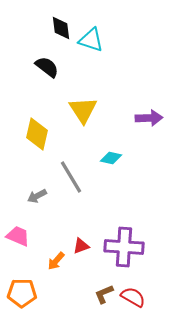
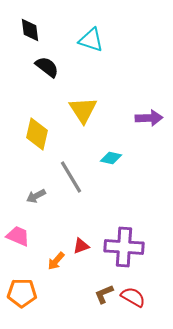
black diamond: moved 31 px left, 2 px down
gray arrow: moved 1 px left
